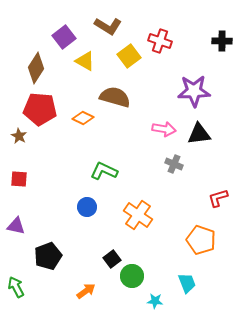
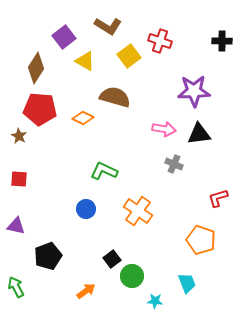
blue circle: moved 1 px left, 2 px down
orange cross: moved 4 px up
